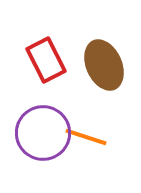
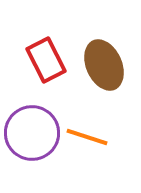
purple circle: moved 11 px left
orange line: moved 1 px right
